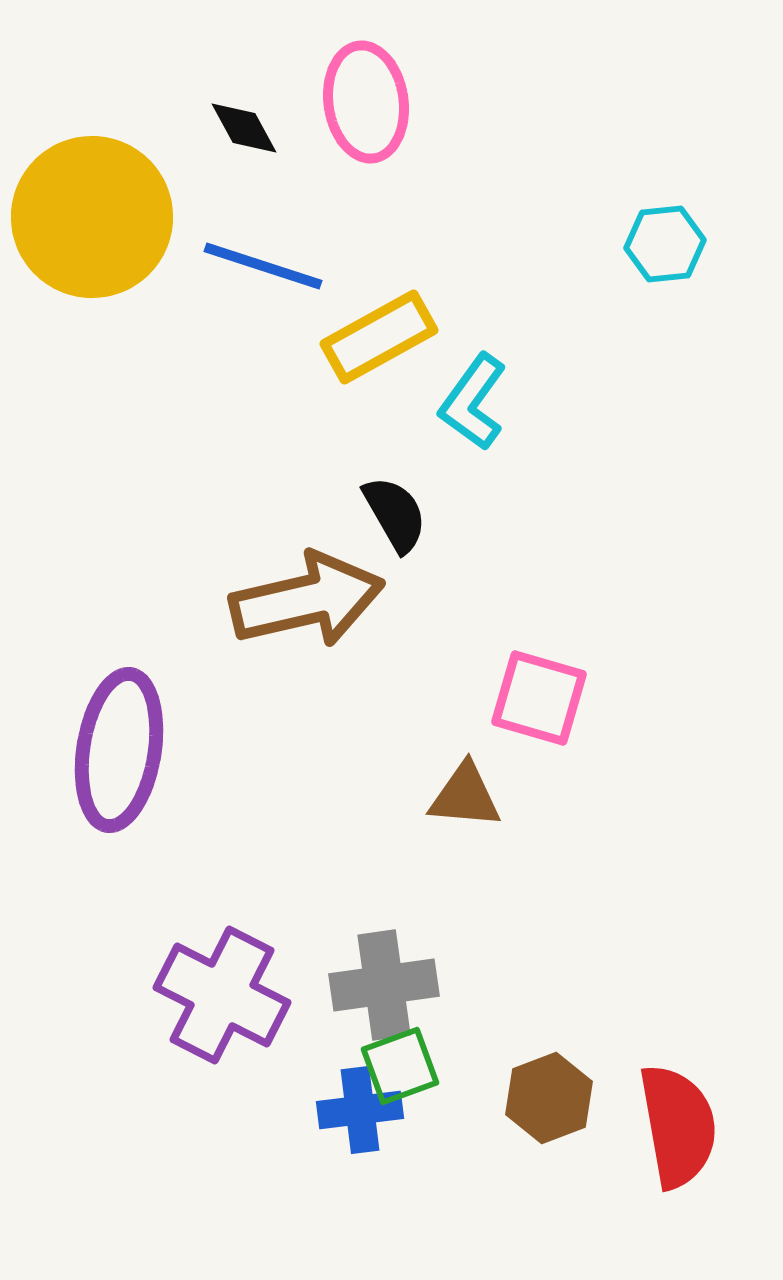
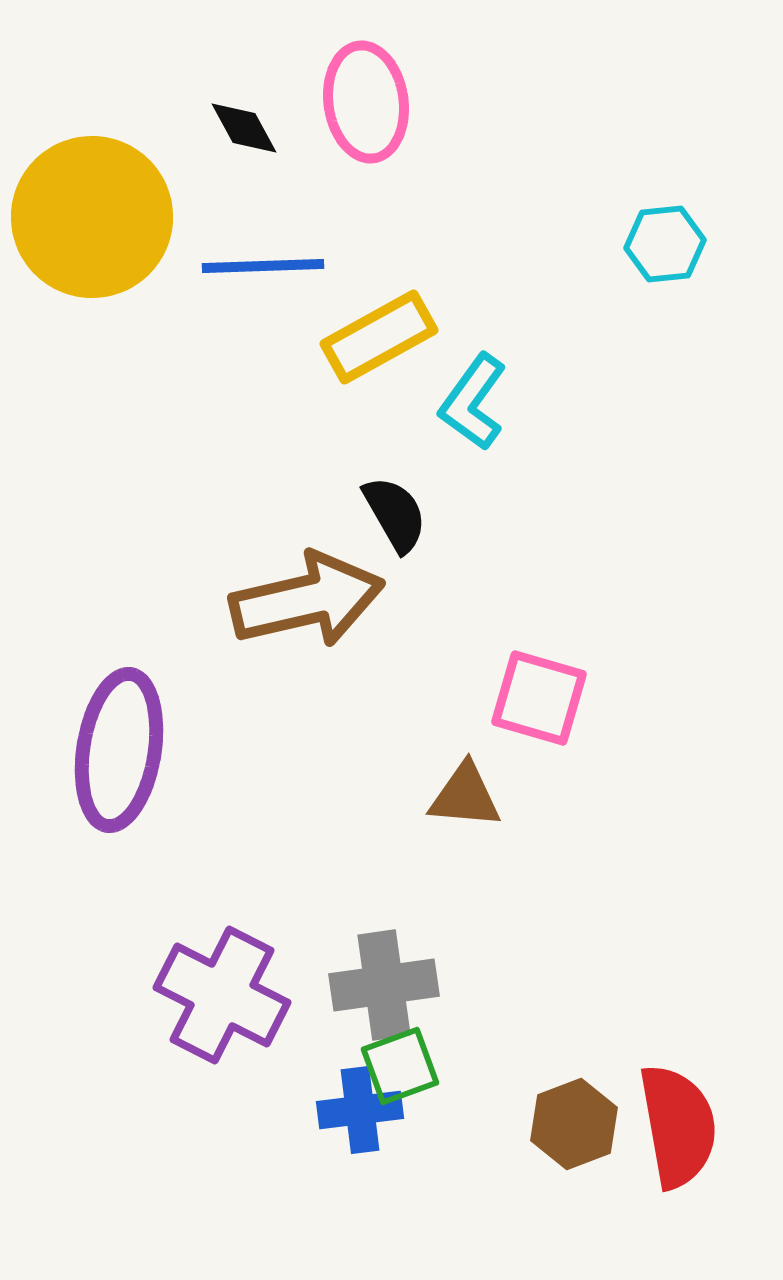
blue line: rotated 20 degrees counterclockwise
brown hexagon: moved 25 px right, 26 px down
